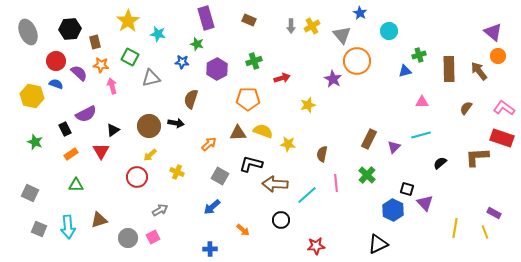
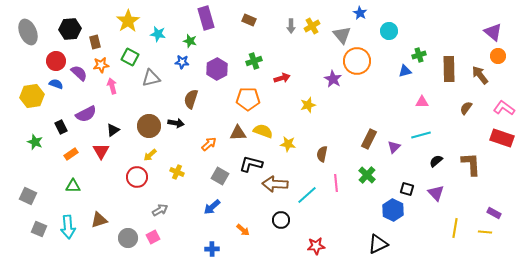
green star at (197, 44): moved 7 px left, 3 px up
orange star at (101, 65): rotated 14 degrees counterclockwise
brown arrow at (479, 71): moved 1 px right, 4 px down
yellow hexagon at (32, 96): rotated 20 degrees counterclockwise
black rectangle at (65, 129): moved 4 px left, 2 px up
brown L-shape at (477, 157): moved 6 px left, 7 px down; rotated 90 degrees clockwise
black semicircle at (440, 163): moved 4 px left, 2 px up
green triangle at (76, 185): moved 3 px left, 1 px down
gray square at (30, 193): moved 2 px left, 3 px down
purple triangle at (425, 203): moved 11 px right, 10 px up
yellow line at (485, 232): rotated 64 degrees counterclockwise
blue cross at (210, 249): moved 2 px right
